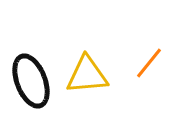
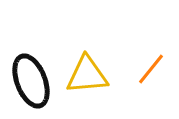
orange line: moved 2 px right, 6 px down
